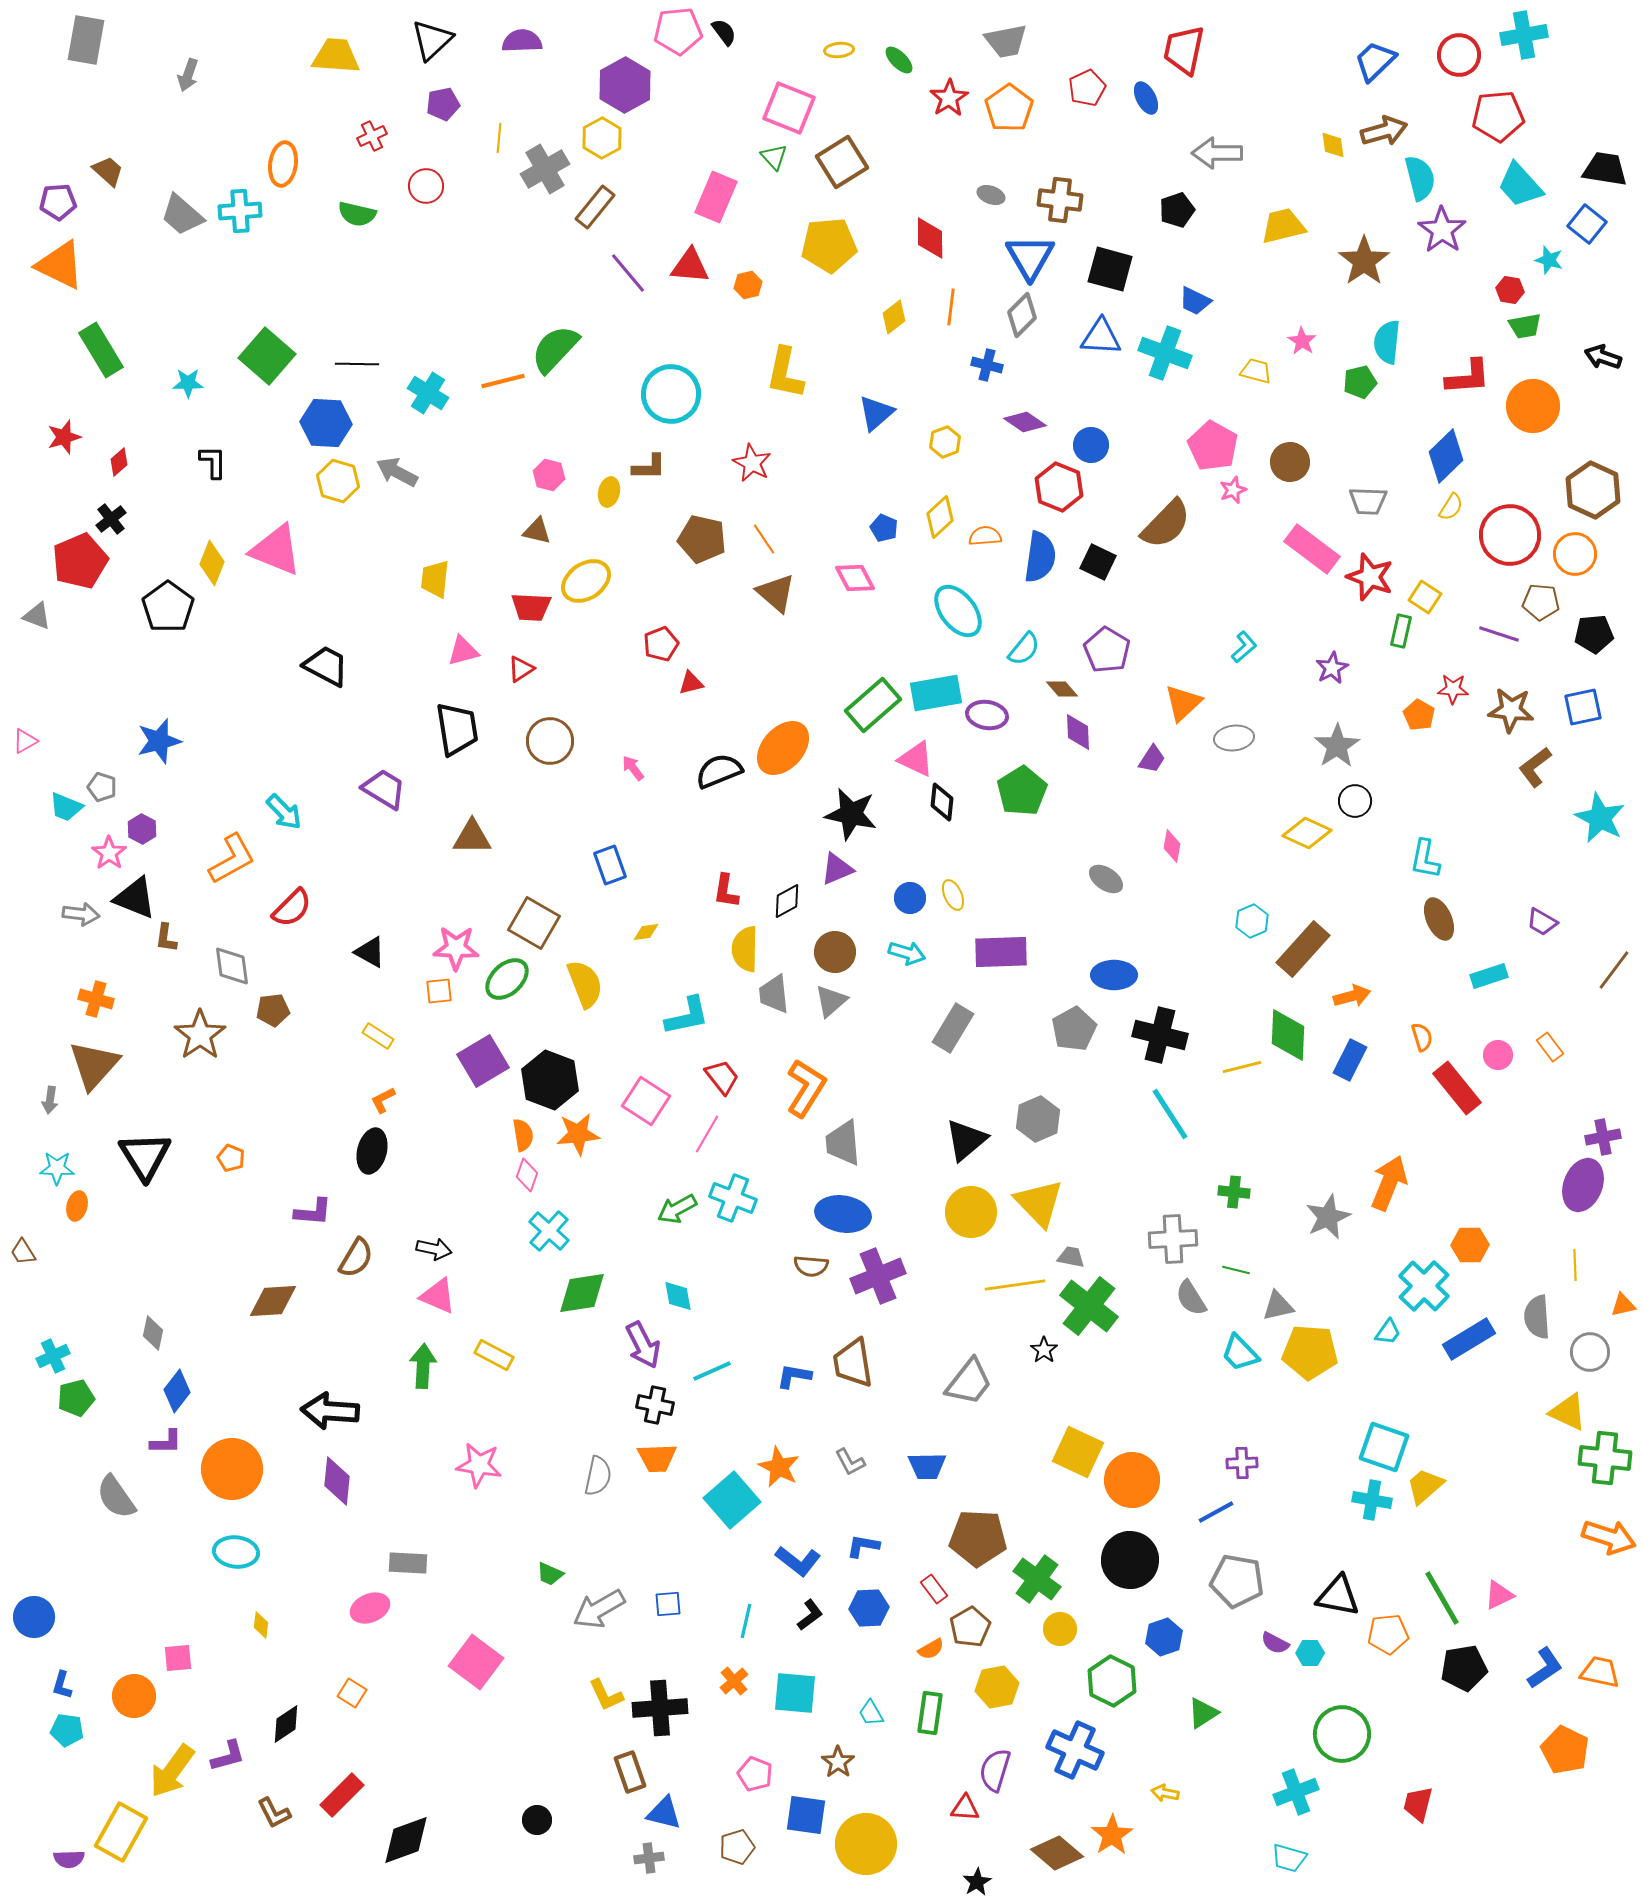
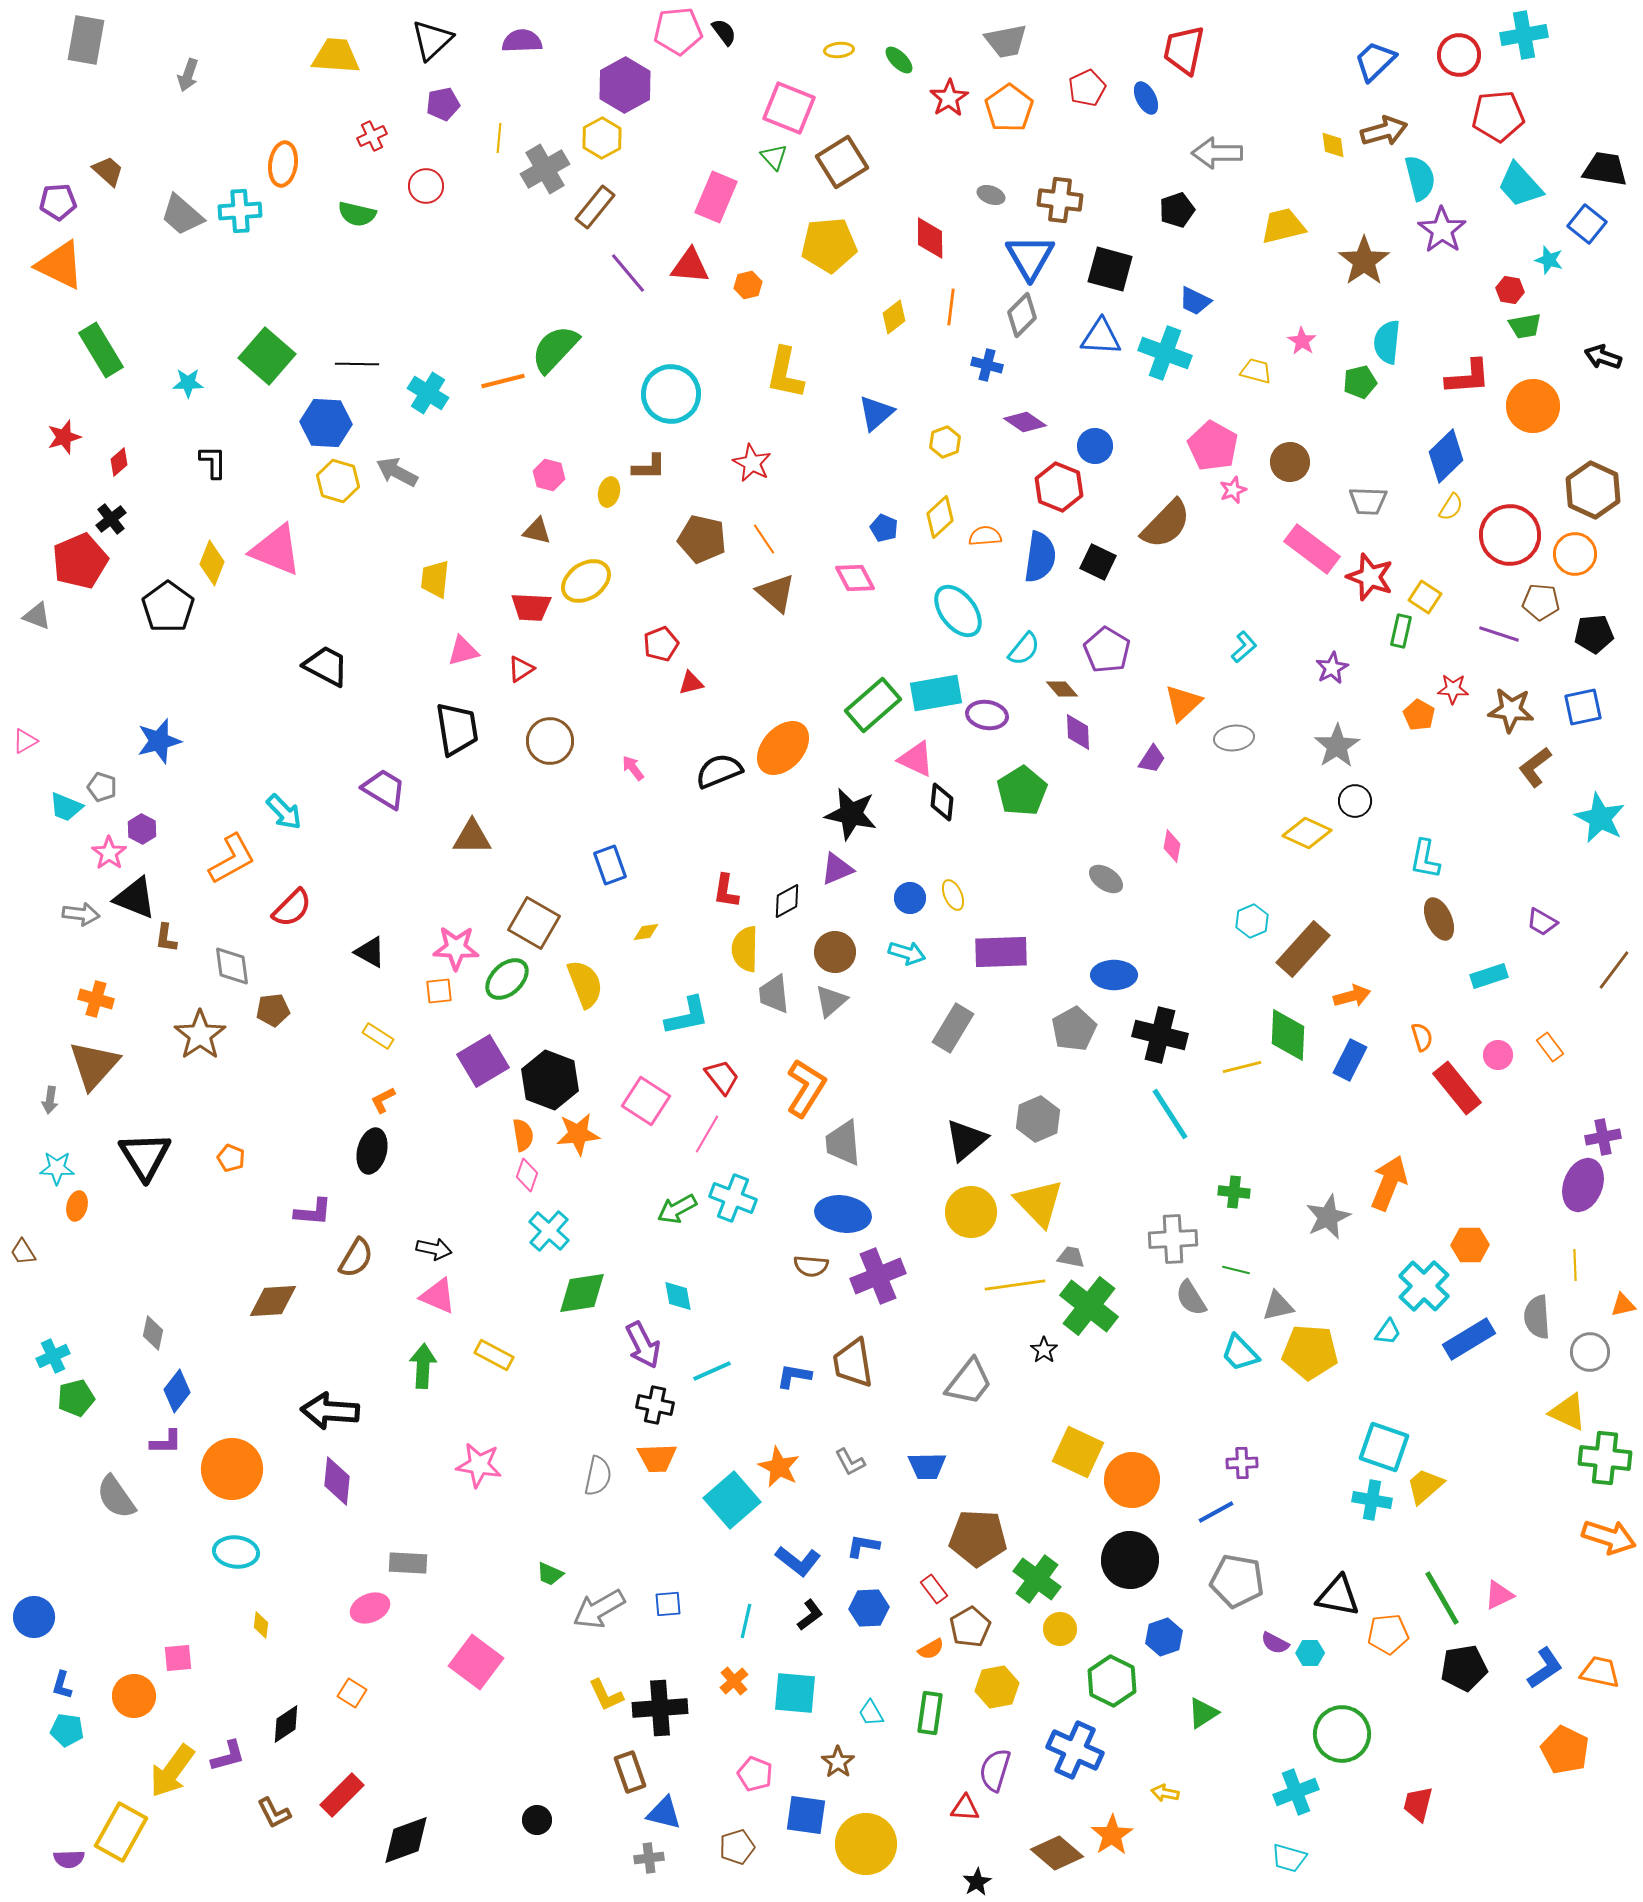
blue circle at (1091, 445): moved 4 px right, 1 px down
